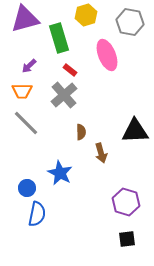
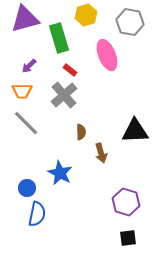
black square: moved 1 px right, 1 px up
